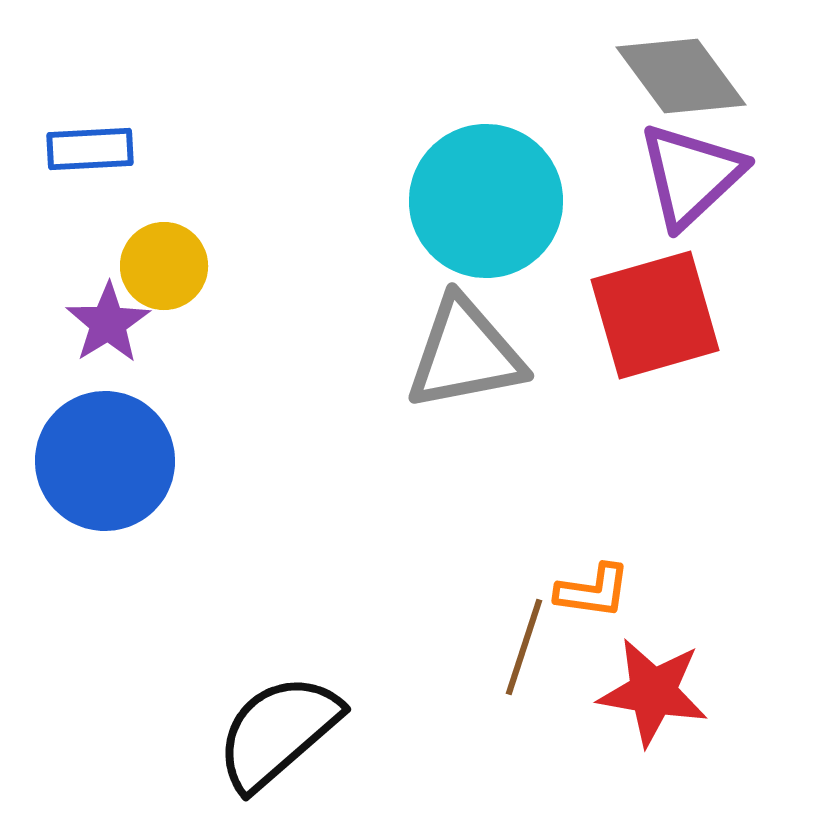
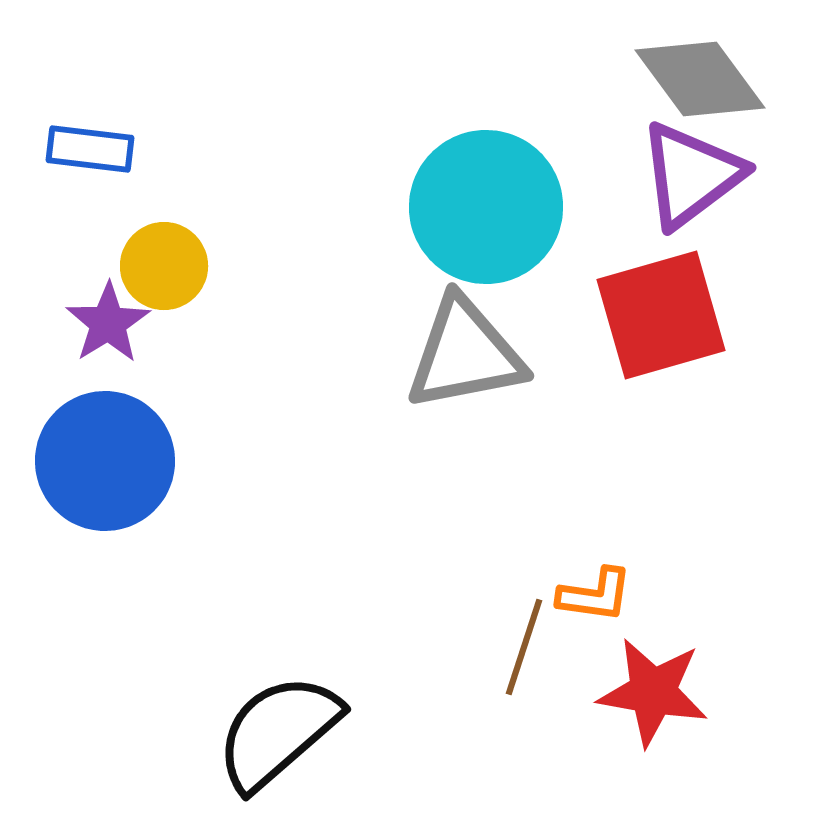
gray diamond: moved 19 px right, 3 px down
blue rectangle: rotated 10 degrees clockwise
purple triangle: rotated 6 degrees clockwise
cyan circle: moved 6 px down
red square: moved 6 px right
orange L-shape: moved 2 px right, 4 px down
